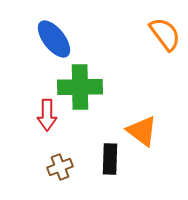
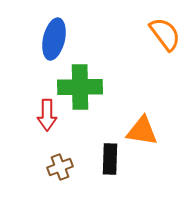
blue ellipse: rotated 51 degrees clockwise
orange triangle: rotated 28 degrees counterclockwise
